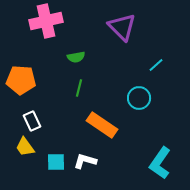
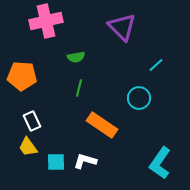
orange pentagon: moved 1 px right, 4 px up
yellow trapezoid: moved 3 px right
